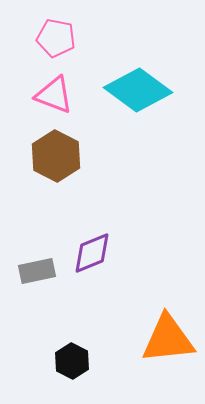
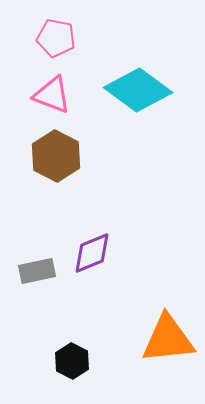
pink triangle: moved 2 px left
